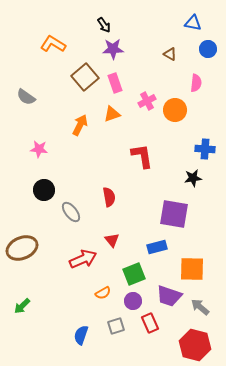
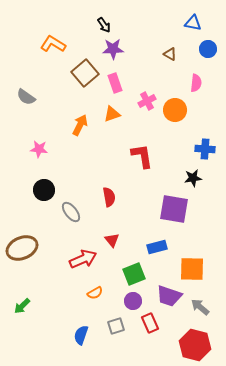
brown square: moved 4 px up
purple square: moved 5 px up
orange semicircle: moved 8 px left
